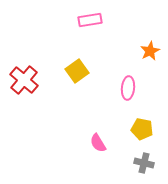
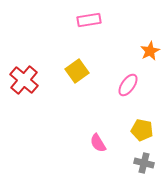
pink rectangle: moved 1 px left
pink ellipse: moved 3 px up; rotated 30 degrees clockwise
yellow pentagon: moved 1 px down
